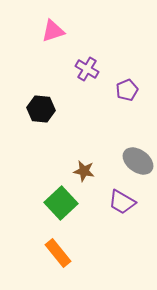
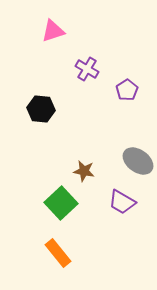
purple pentagon: rotated 10 degrees counterclockwise
